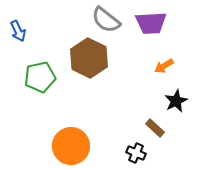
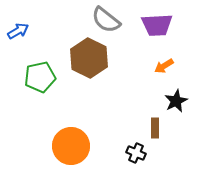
purple trapezoid: moved 6 px right, 2 px down
blue arrow: rotated 95 degrees counterclockwise
brown rectangle: rotated 48 degrees clockwise
